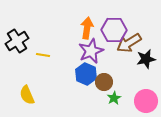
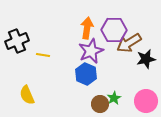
black cross: rotated 10 degrees clockwise
brown circle: moved 4 px left, 22 px down
